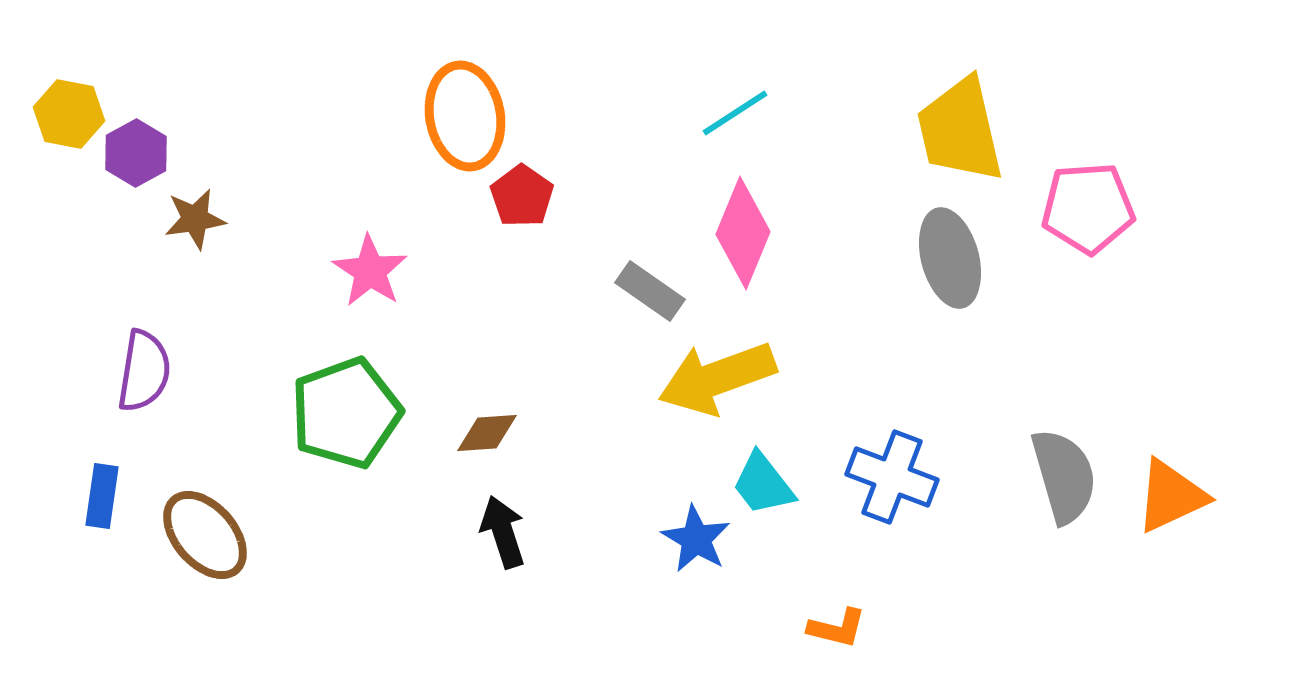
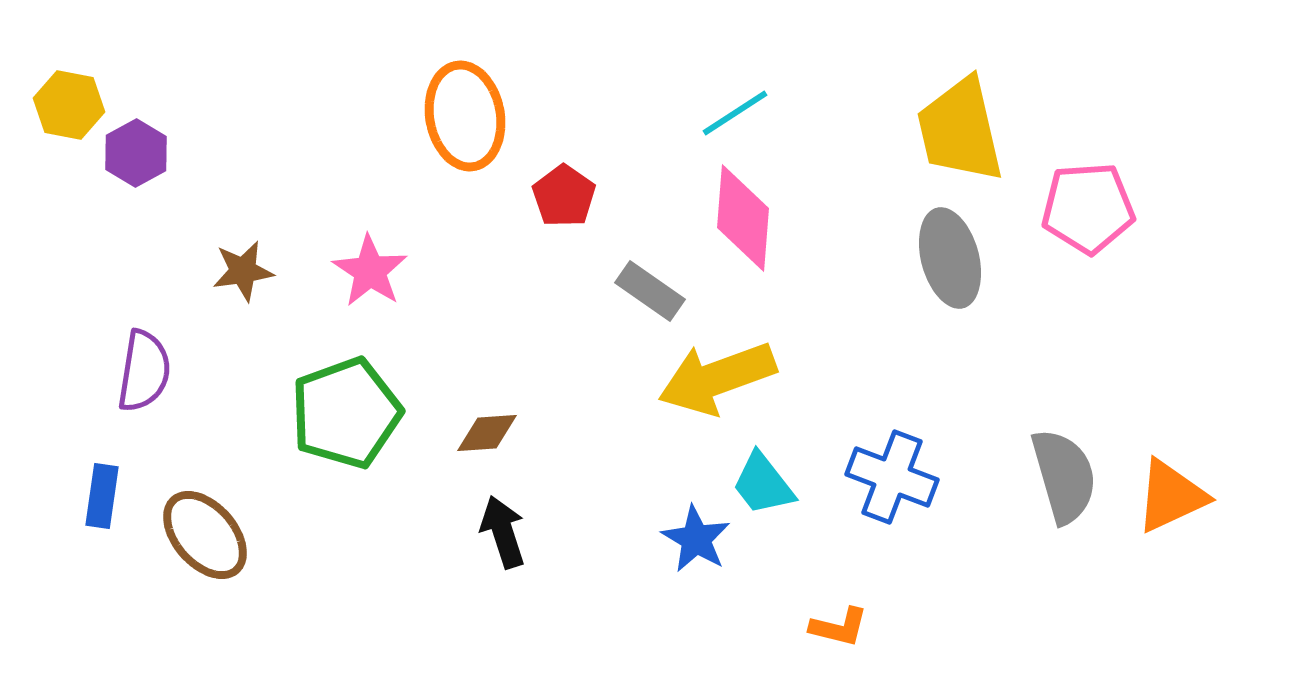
yellow hexagon: moved 9 px up
red pentagon: moved 42 px right
brown star: moved 48 px right, 52 px down
pink diamond: moved 15 px up; rotated 18 degrees counterclockwise
orange L-shape: moved 2 px right, 1 px up
